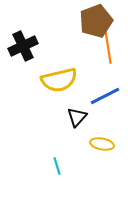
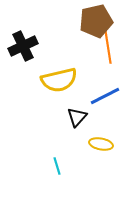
brown pentagon: rotated 8 degrees clockwise
yellow ellipse: moved 1 px left
